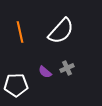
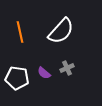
purple semicircle: moved 1 px left, 1 px down
white pentagon: moved 1 px right, 7 px up; rotated 10 degrees clockwise
